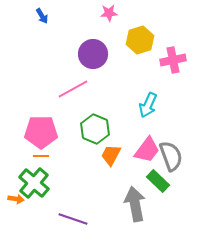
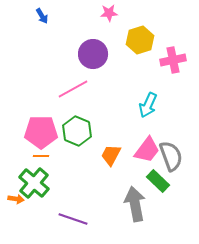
green hexagon: moved 18 px left, 2 px down
